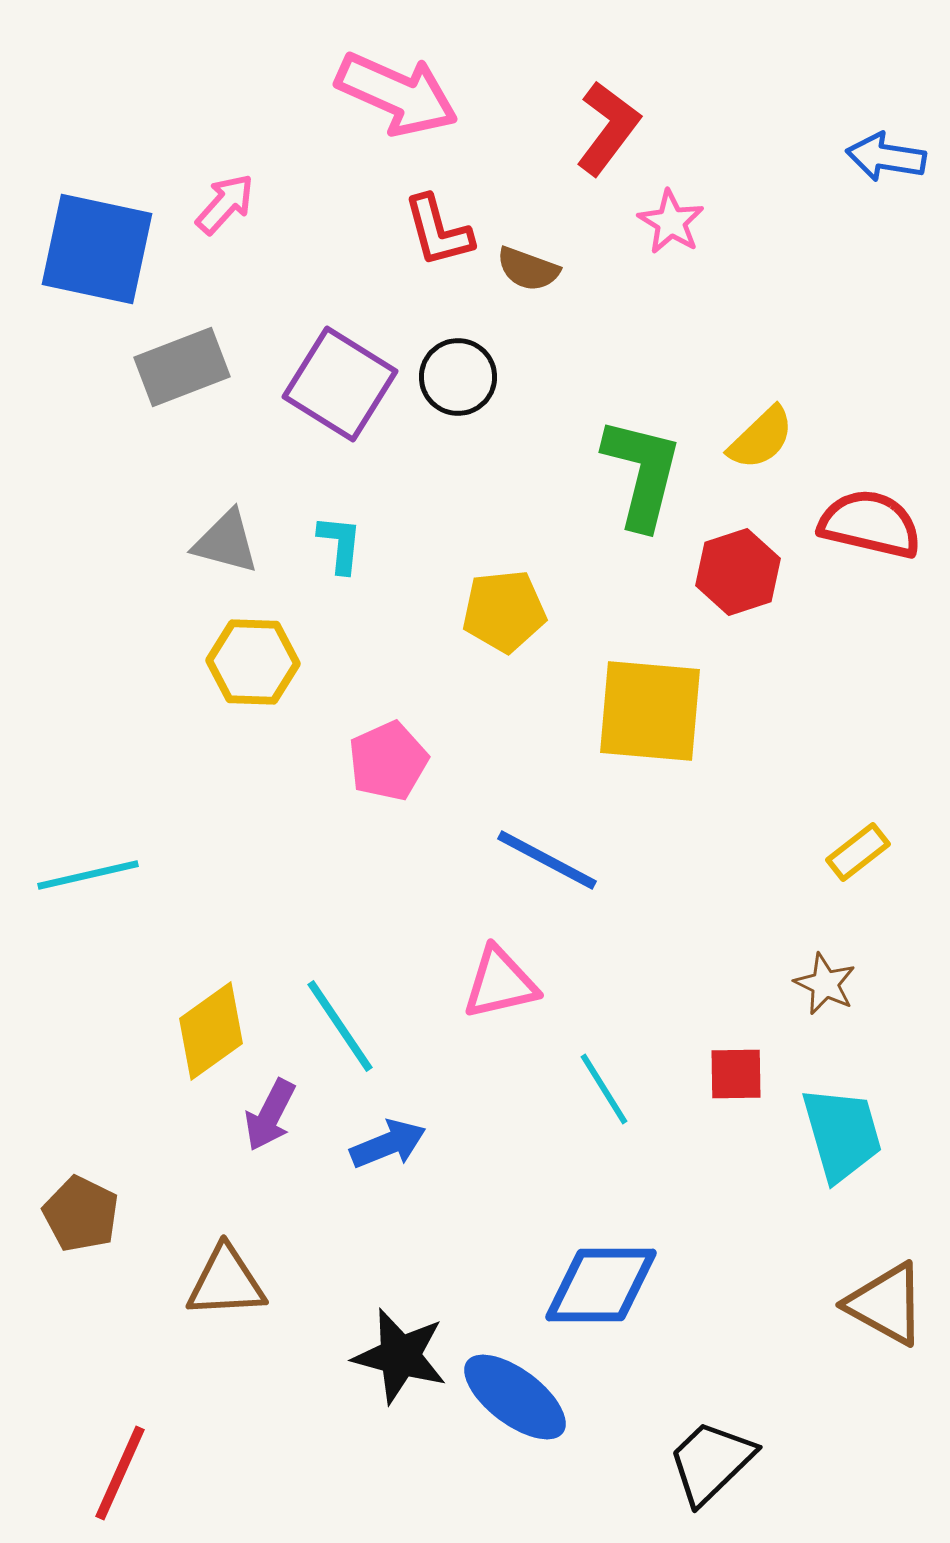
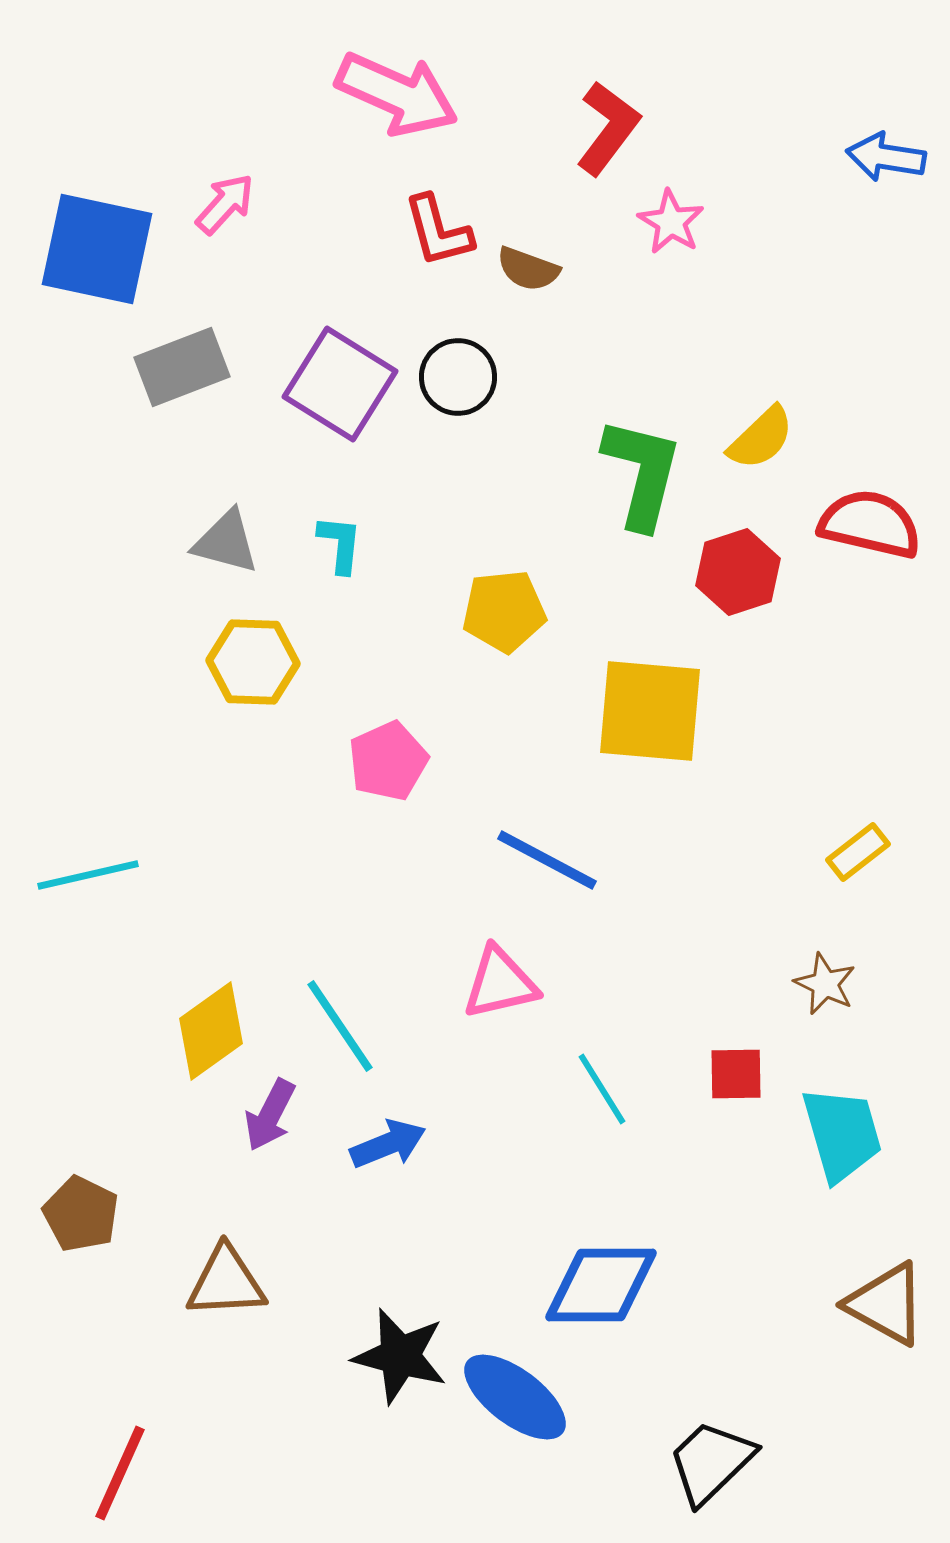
cyan line at (604, 1089): moved 2 px left
